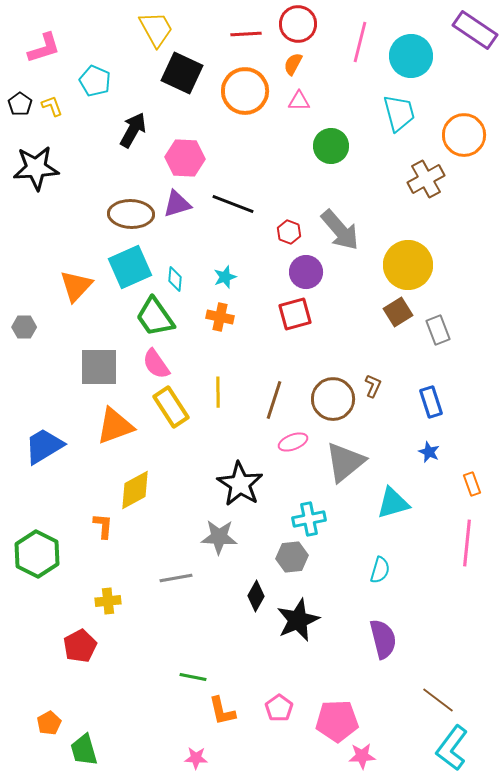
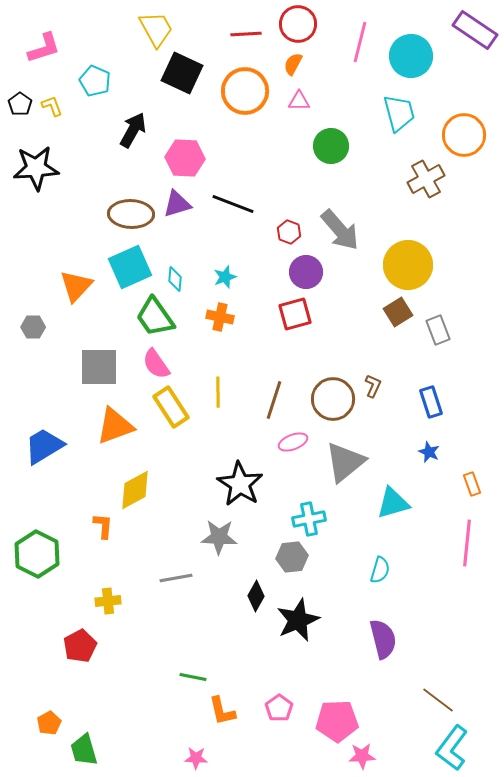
gray hexagon at (24, 327): moved 9 px right
